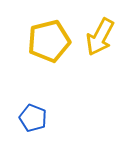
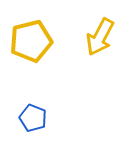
yellow pentagon: moved 18 px left
